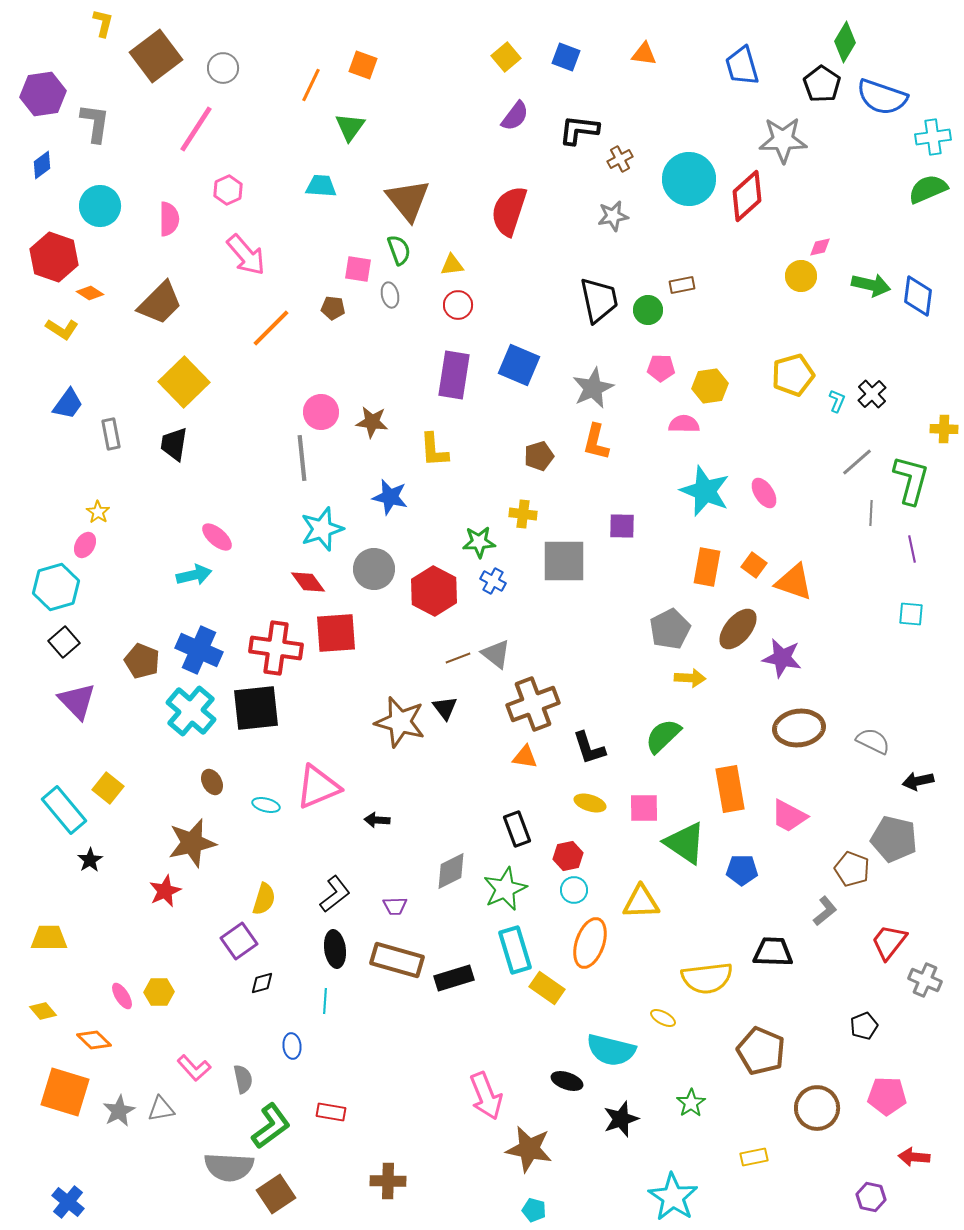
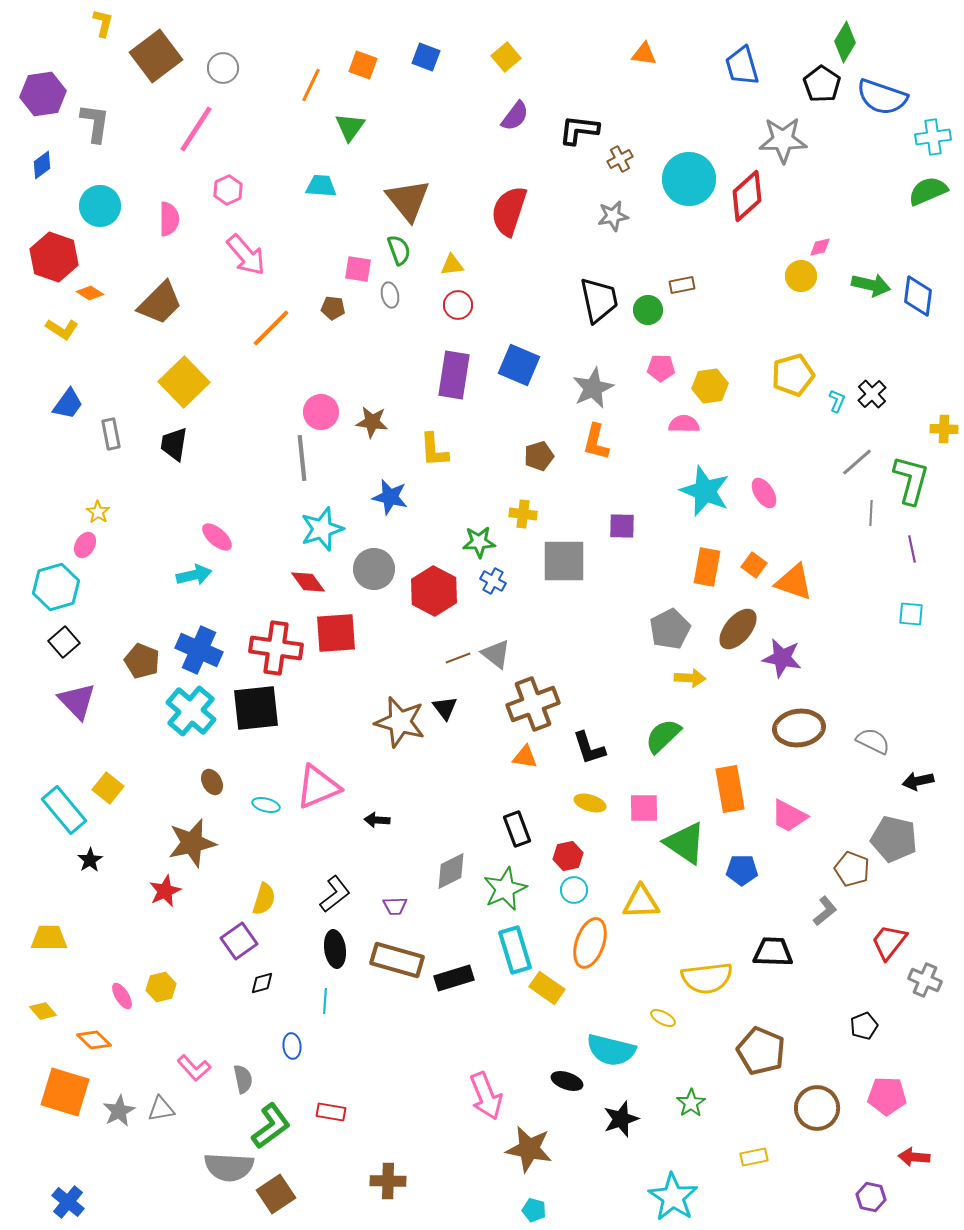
blue square at (566, 57): moved 140 px left
green semicircle at (928, 189): moved 2 px down
yellow hexagon at (159, 992): moved 2 px right, 5 px up; rotated 12 degrees counterclockwise
